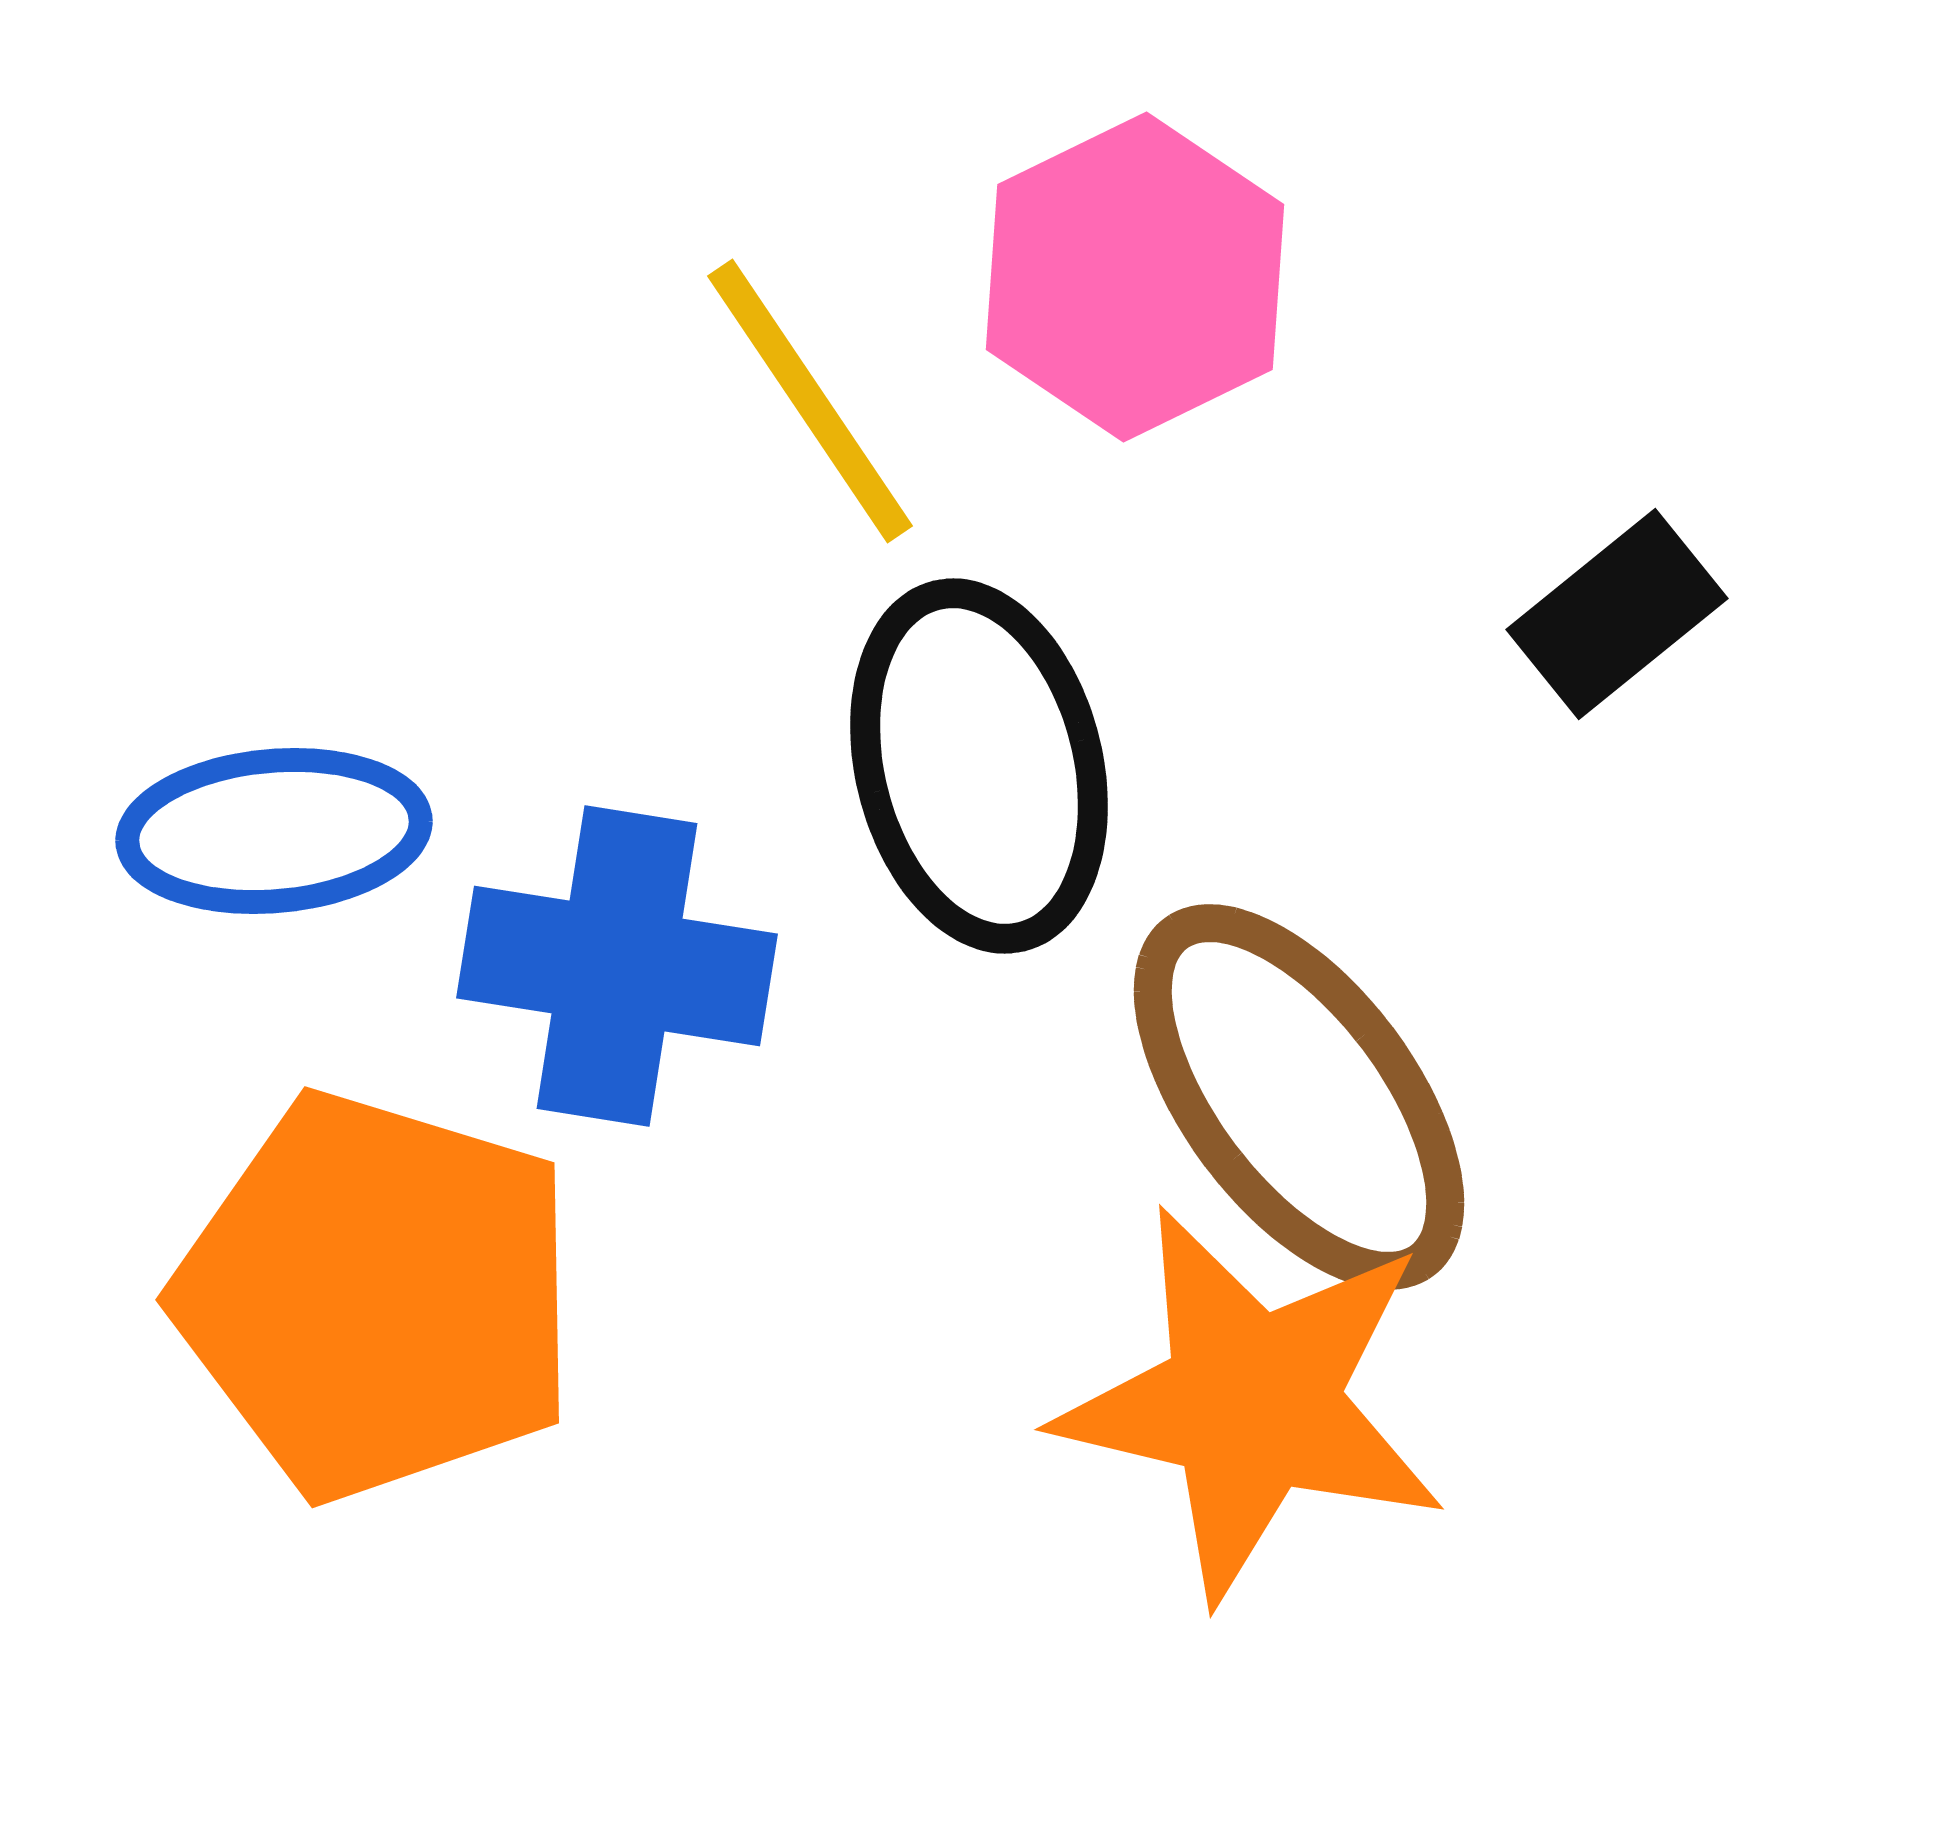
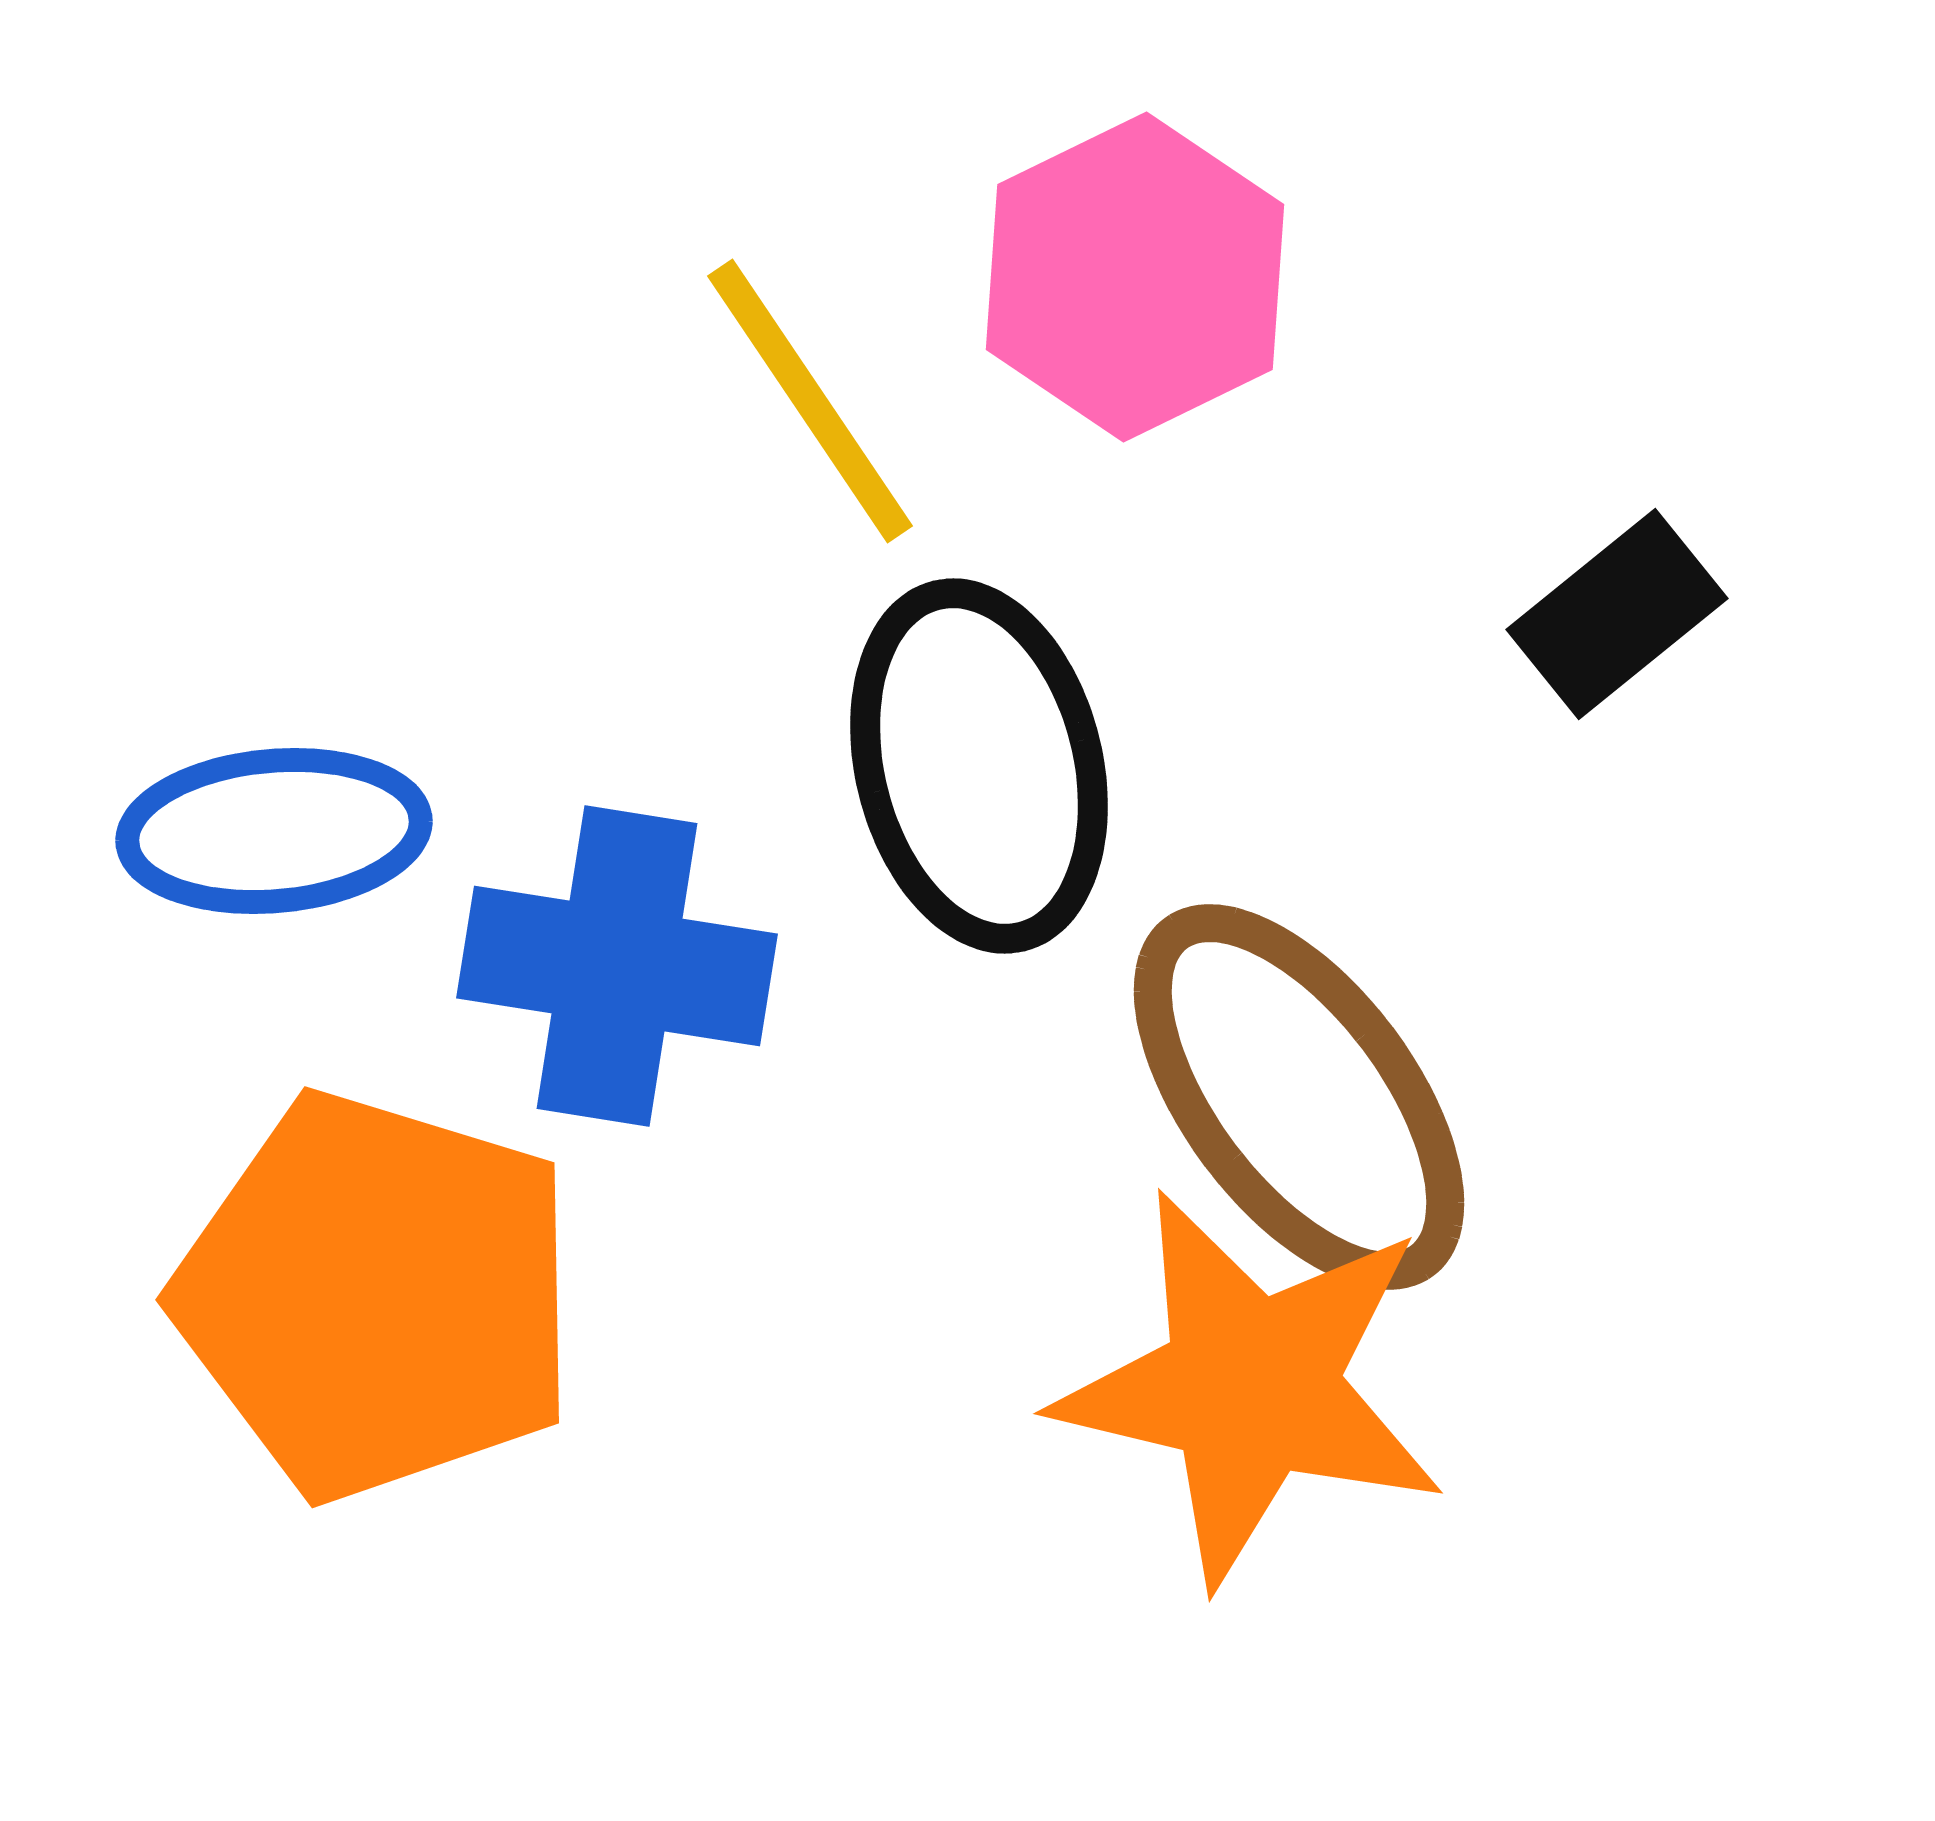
orange star: moved 1 px left, 16 px up
